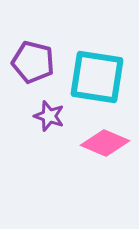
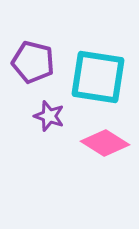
cyan square: moved 1 px right
pink diamond: rotated 9 degrees clockwise
